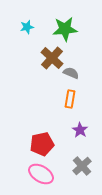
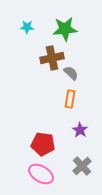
cyan star: rotated 16 degrees clockwise
brown cross: rotated 35 degrees clockwise
gray semicircle: rotated 21 degrees clockwise
red pentagon: moved 1 px right; rotated 20 degrees clockwise
